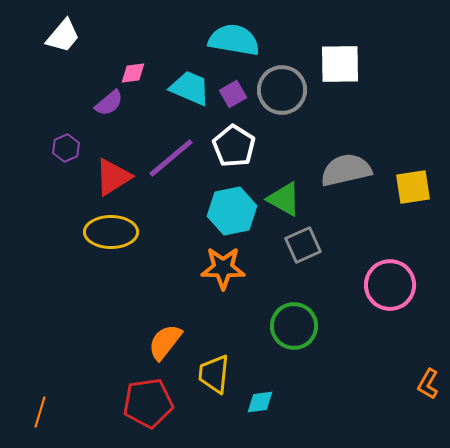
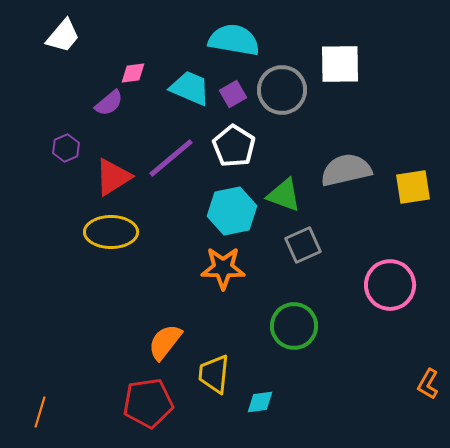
green triangle: moved 4 px up; rotated 9 degrees counterclockwise
